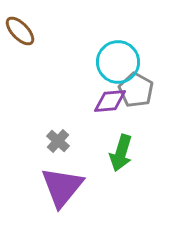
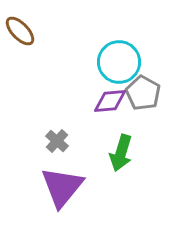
cyan circle: moved 1 px right
gray pentagon: moved 7 px right, 3 px down
gray cross: moved 1 px left
